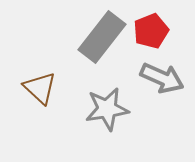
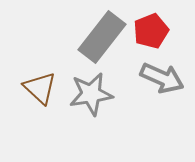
gray star: moved 16 px left, 15 px up
